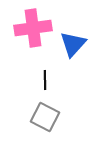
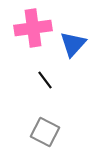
black line: rotated 36 degrees counterclockwise
gray square: moved 15 px down
